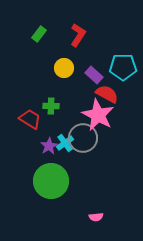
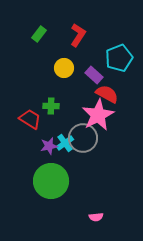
cyan pentagon: moved 4 px left, 9 px up; rotated 20 degrees counterclockwise
pink star: rotated 16 degrees clockwise
purple star: rotated 18 degrees clockwise
